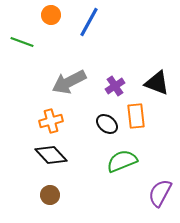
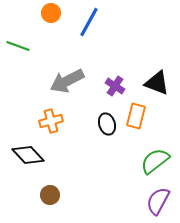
orange circle: moved 2 px up
green line: moved 4 px left, 4 px down
gray arrow: moved 2 px left, 1 px up
purple cross: rotated 24 degrees counterclockwise
orange rectangle: rotated 20 degrees clockwise
black ellipse: rotated 35 degrees clockwise
black diamond: moved 23 px left
green semicircle: moved 33 px right; rotated 16 degrees counterclockwise
purple semicircle: moved 2 px left, 8 px down
